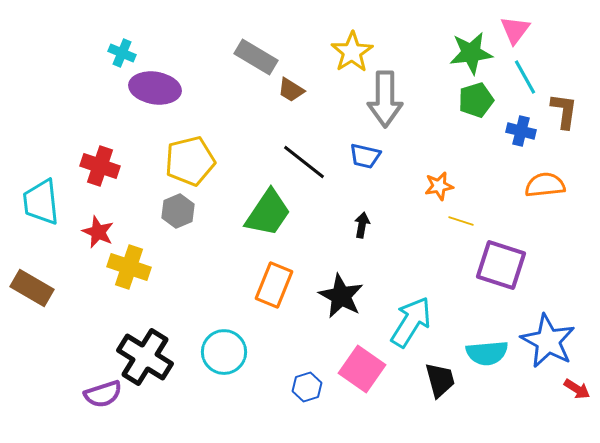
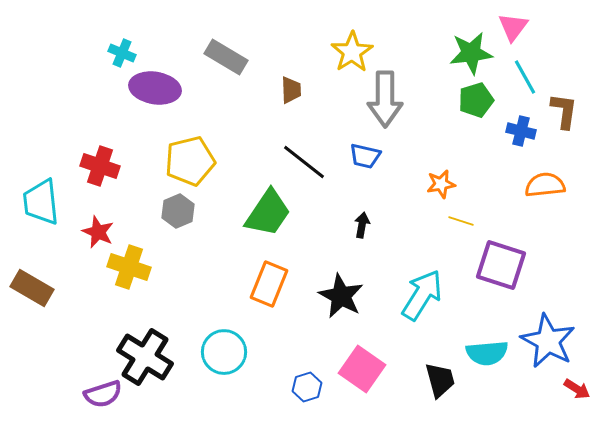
pink triangle: moved 2 px left, 3 px up
gray rectangle: moved 30 px left
brown trapezoid: rotated 124 degrees counterclockwise
orange star: moved 2 px right, 2 px up
orange rectangle: moved 5 px left, 1 px up
cyan arrow: moved 11 px right, 27 px up
